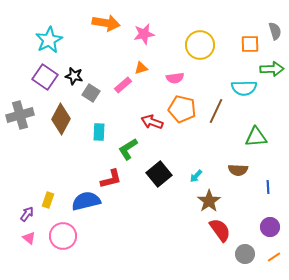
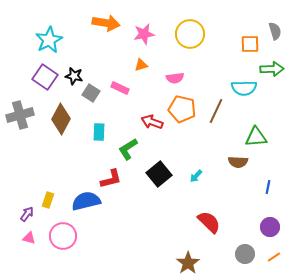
yellow circle: moved 10 px left, 11 px up
orange triangle: moved 3 px up
pink rectangle: moved 3 px left, 3 px down; rotated 66 degrees clockwise
brown semicircle: moved 8 px up
blue line: rotated 16 degrees clockwise
brown star: moved 21 px left, 62 px down
red semicircle: moved 11 px left, 8 px up; rotated 10 degrees counterclockwise
pink triangle: rotated 24 degrees counterclockwise
